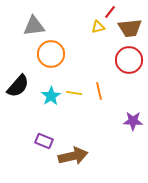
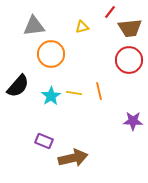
yellow triangle: moved 16 px left
brown arrow: moved 2 px down
